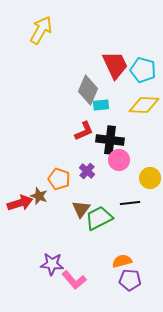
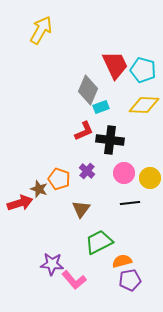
cyan rectangle: moved 2 px down; rotated 14 degrees counterclockwise
pink circle: moved 5 px right, 13 px down
brown star: moved 7 px up
green trapezoid: moved 24 px down
purple pentagon: rotated 15 degrees counterclockwise
